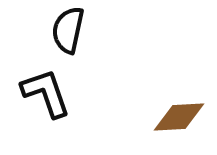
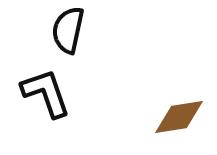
brown diamond: rotated 6 degrees counterclockwise
